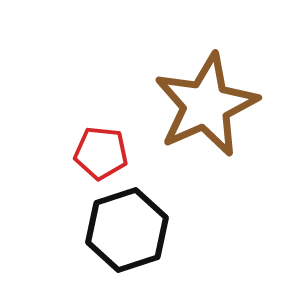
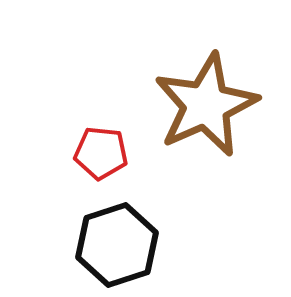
black hexagon: moved 10 px left, 15 px down
